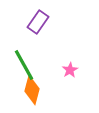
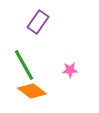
pink star: rotated 28 degrees clockwise
orange diamond: moved 1 px down; rotated 68 degrees counterclockwise
